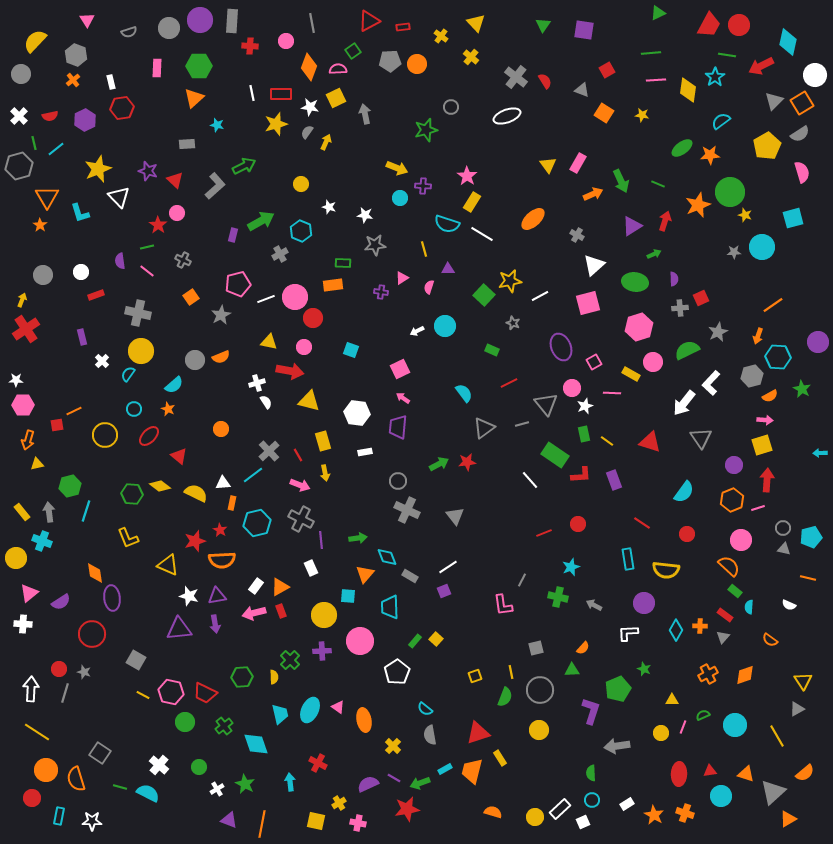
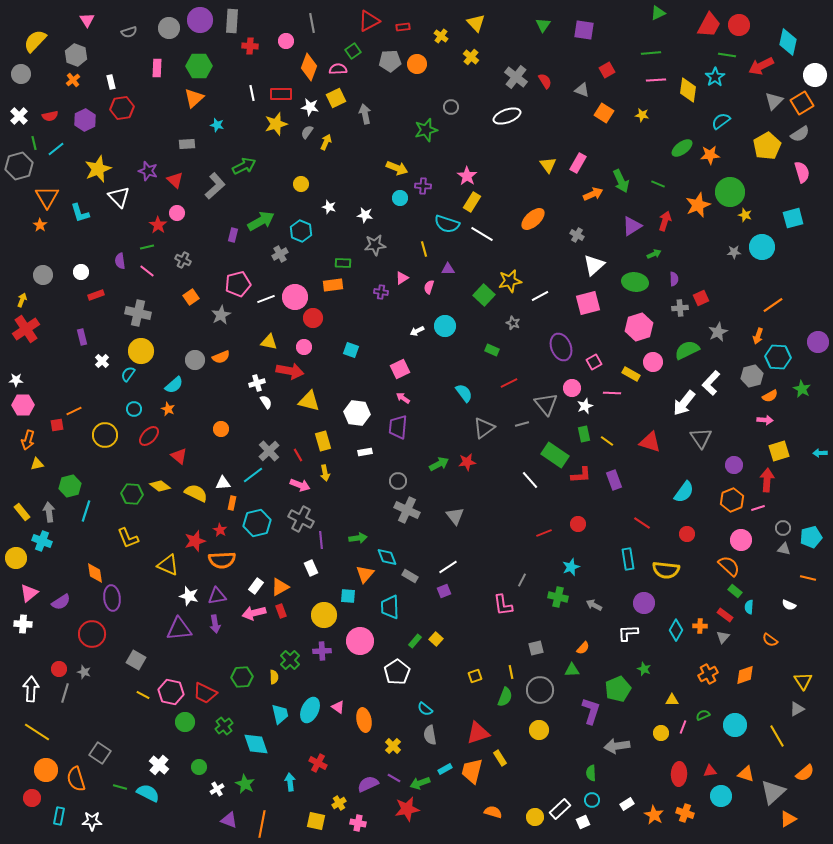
yellow square at (762, 445): moved 17 px right, 6 px down
